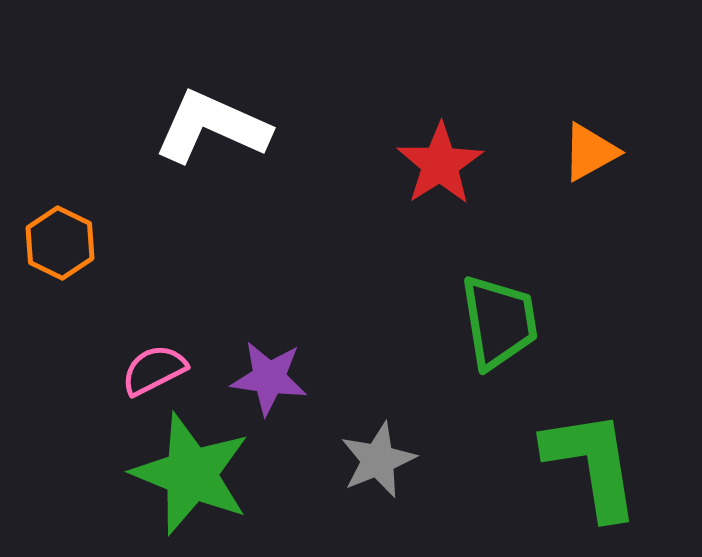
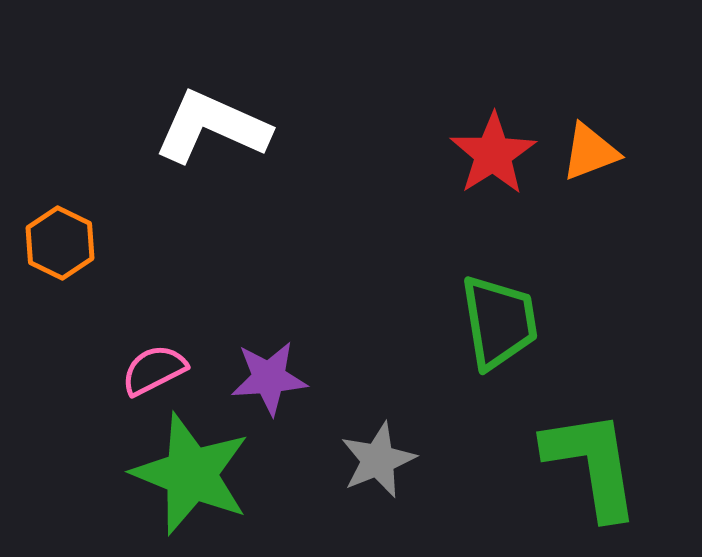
orange triangle: rotated 8 degrees clockwise
red star: moved 53 px right, 10 px up
purple star: rotated 12 degrees counterclockwise
